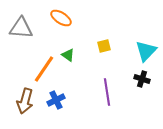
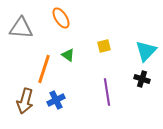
orange ellipse: rotated 25 degrees clockwise
orange line: rotated 16 degrees counterclockwise
